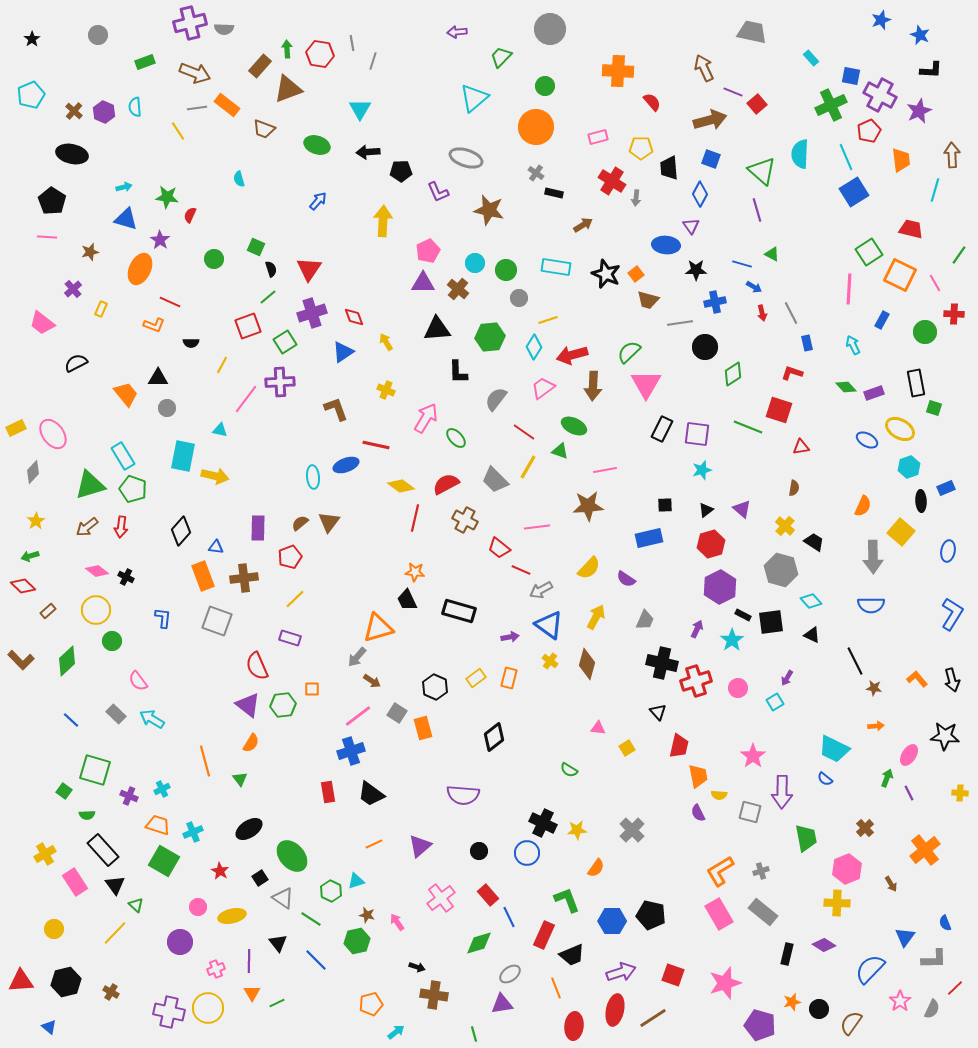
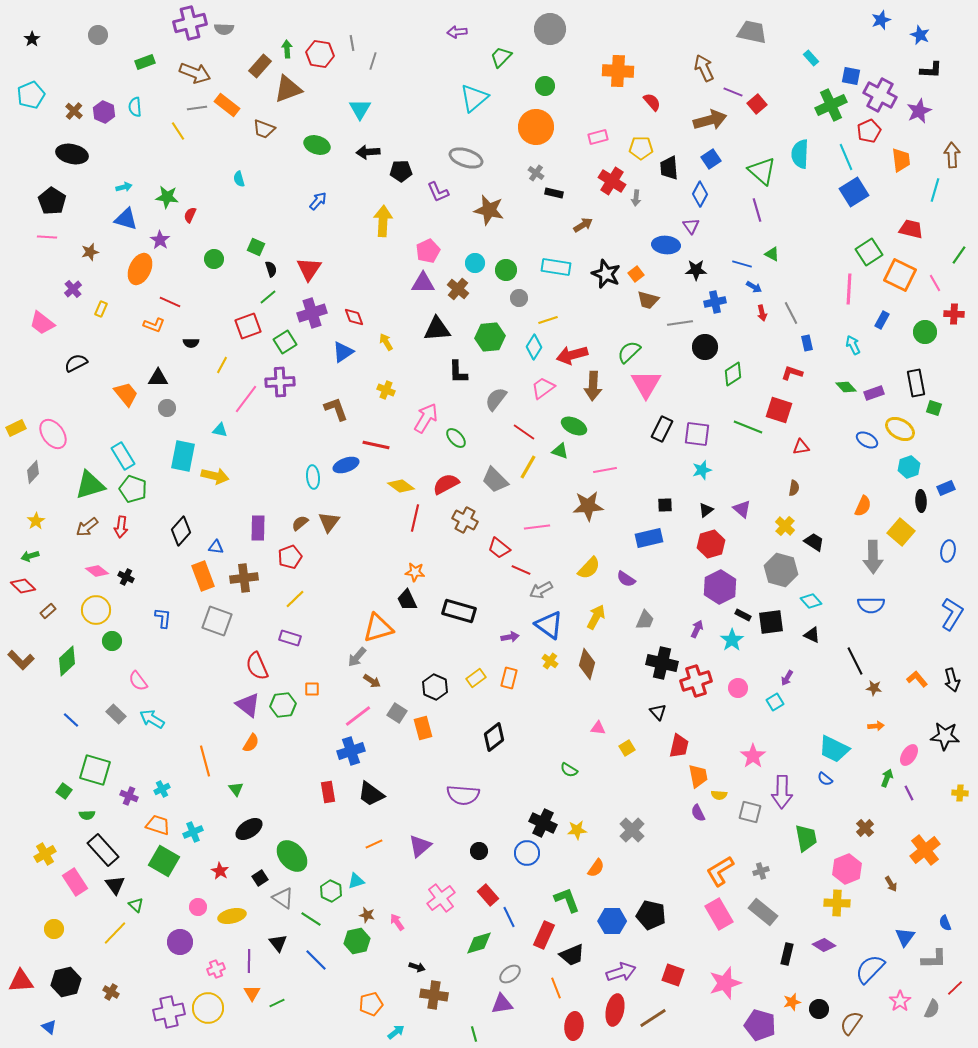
blue square at (711, 159): rotated 36 degrees clockwise
green triangle at (240, 779): moved 4 px left, 10 px down
purple cross at (169, 1012): rotated 24 degrees counterclockwise
